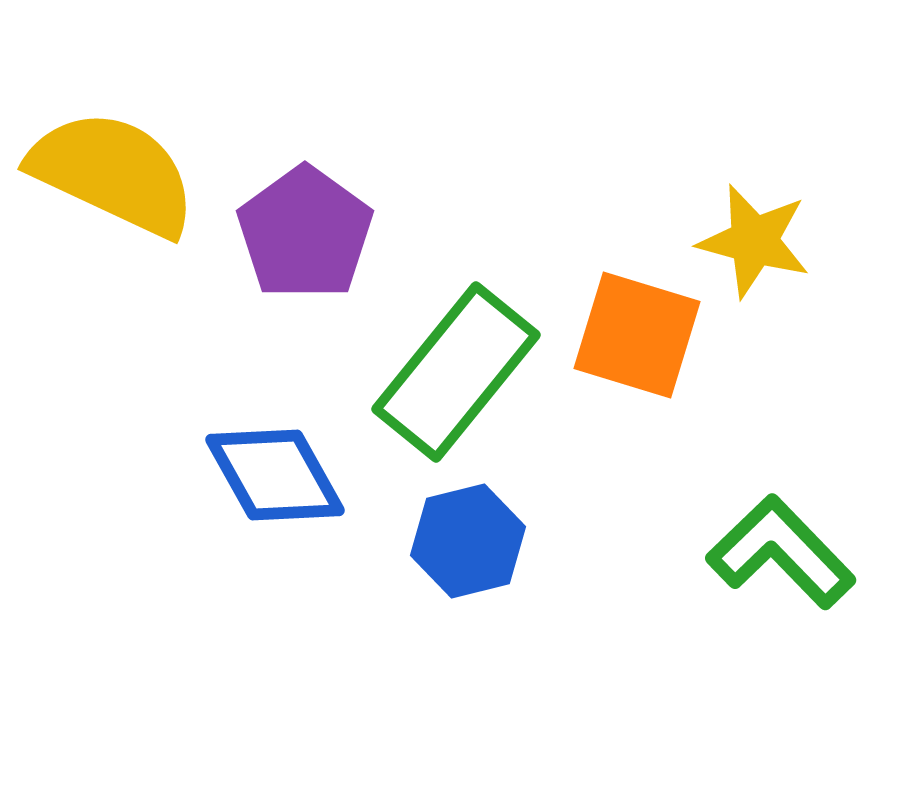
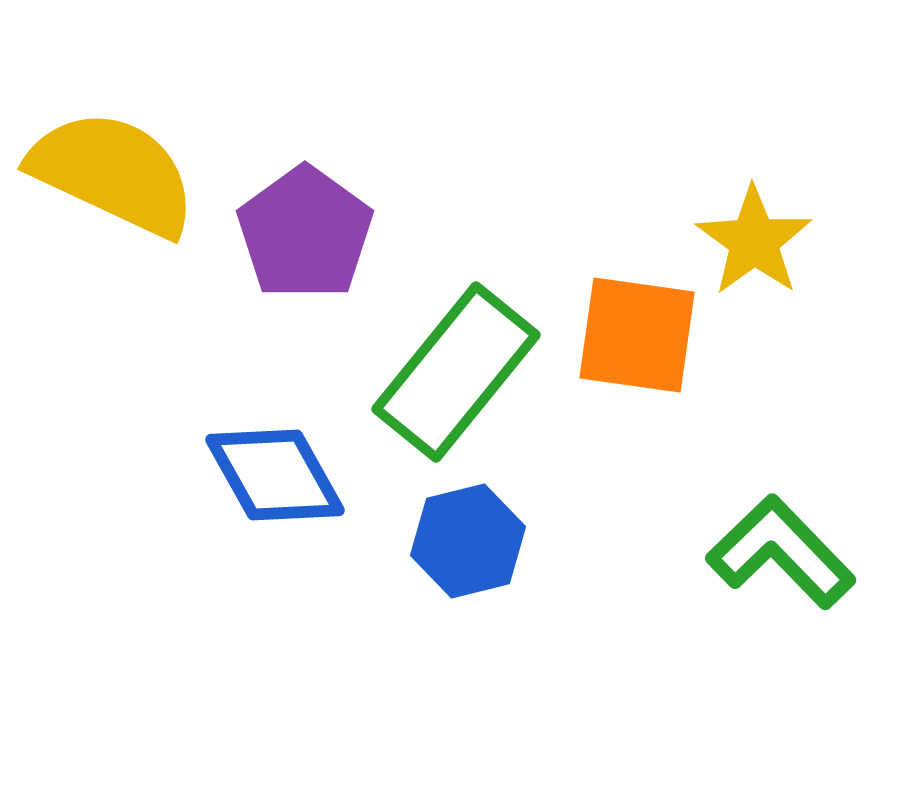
yellow star: rotated 21 degrees clockwise
orange square: rotated 9 degrees counterclockwise
